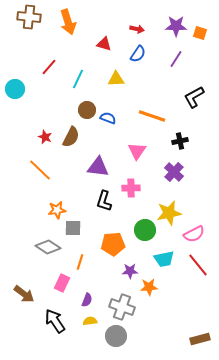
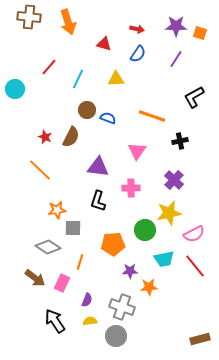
purple cross at (174, 172): moved 8 px down
black L-shape at (104, 201): moved 6 px left
red line at (198, 265): moved 3 px left, 1 px down
brown arrow at (24, 294): moved 11 px right, 16 px up
